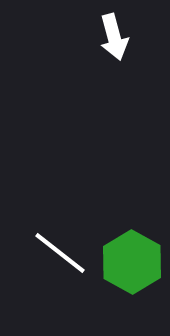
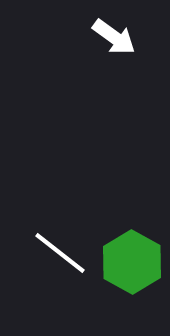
white arrow: rotated 39 degrees counterclockwise
